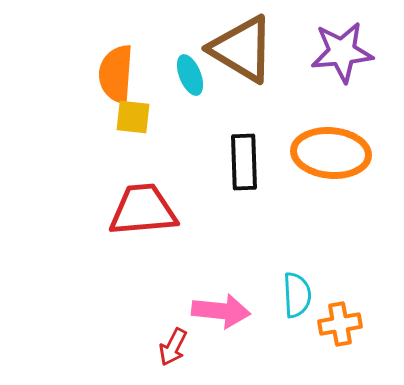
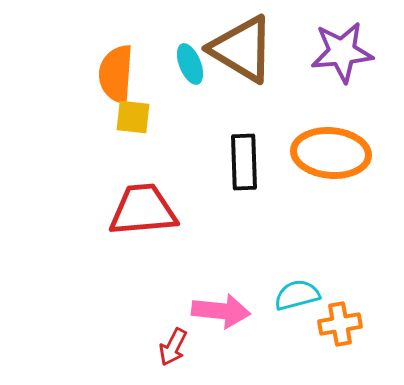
cyan ellipse: moved 11 px up
cyan semicircle: rotated 102 degrees counterclockwise
